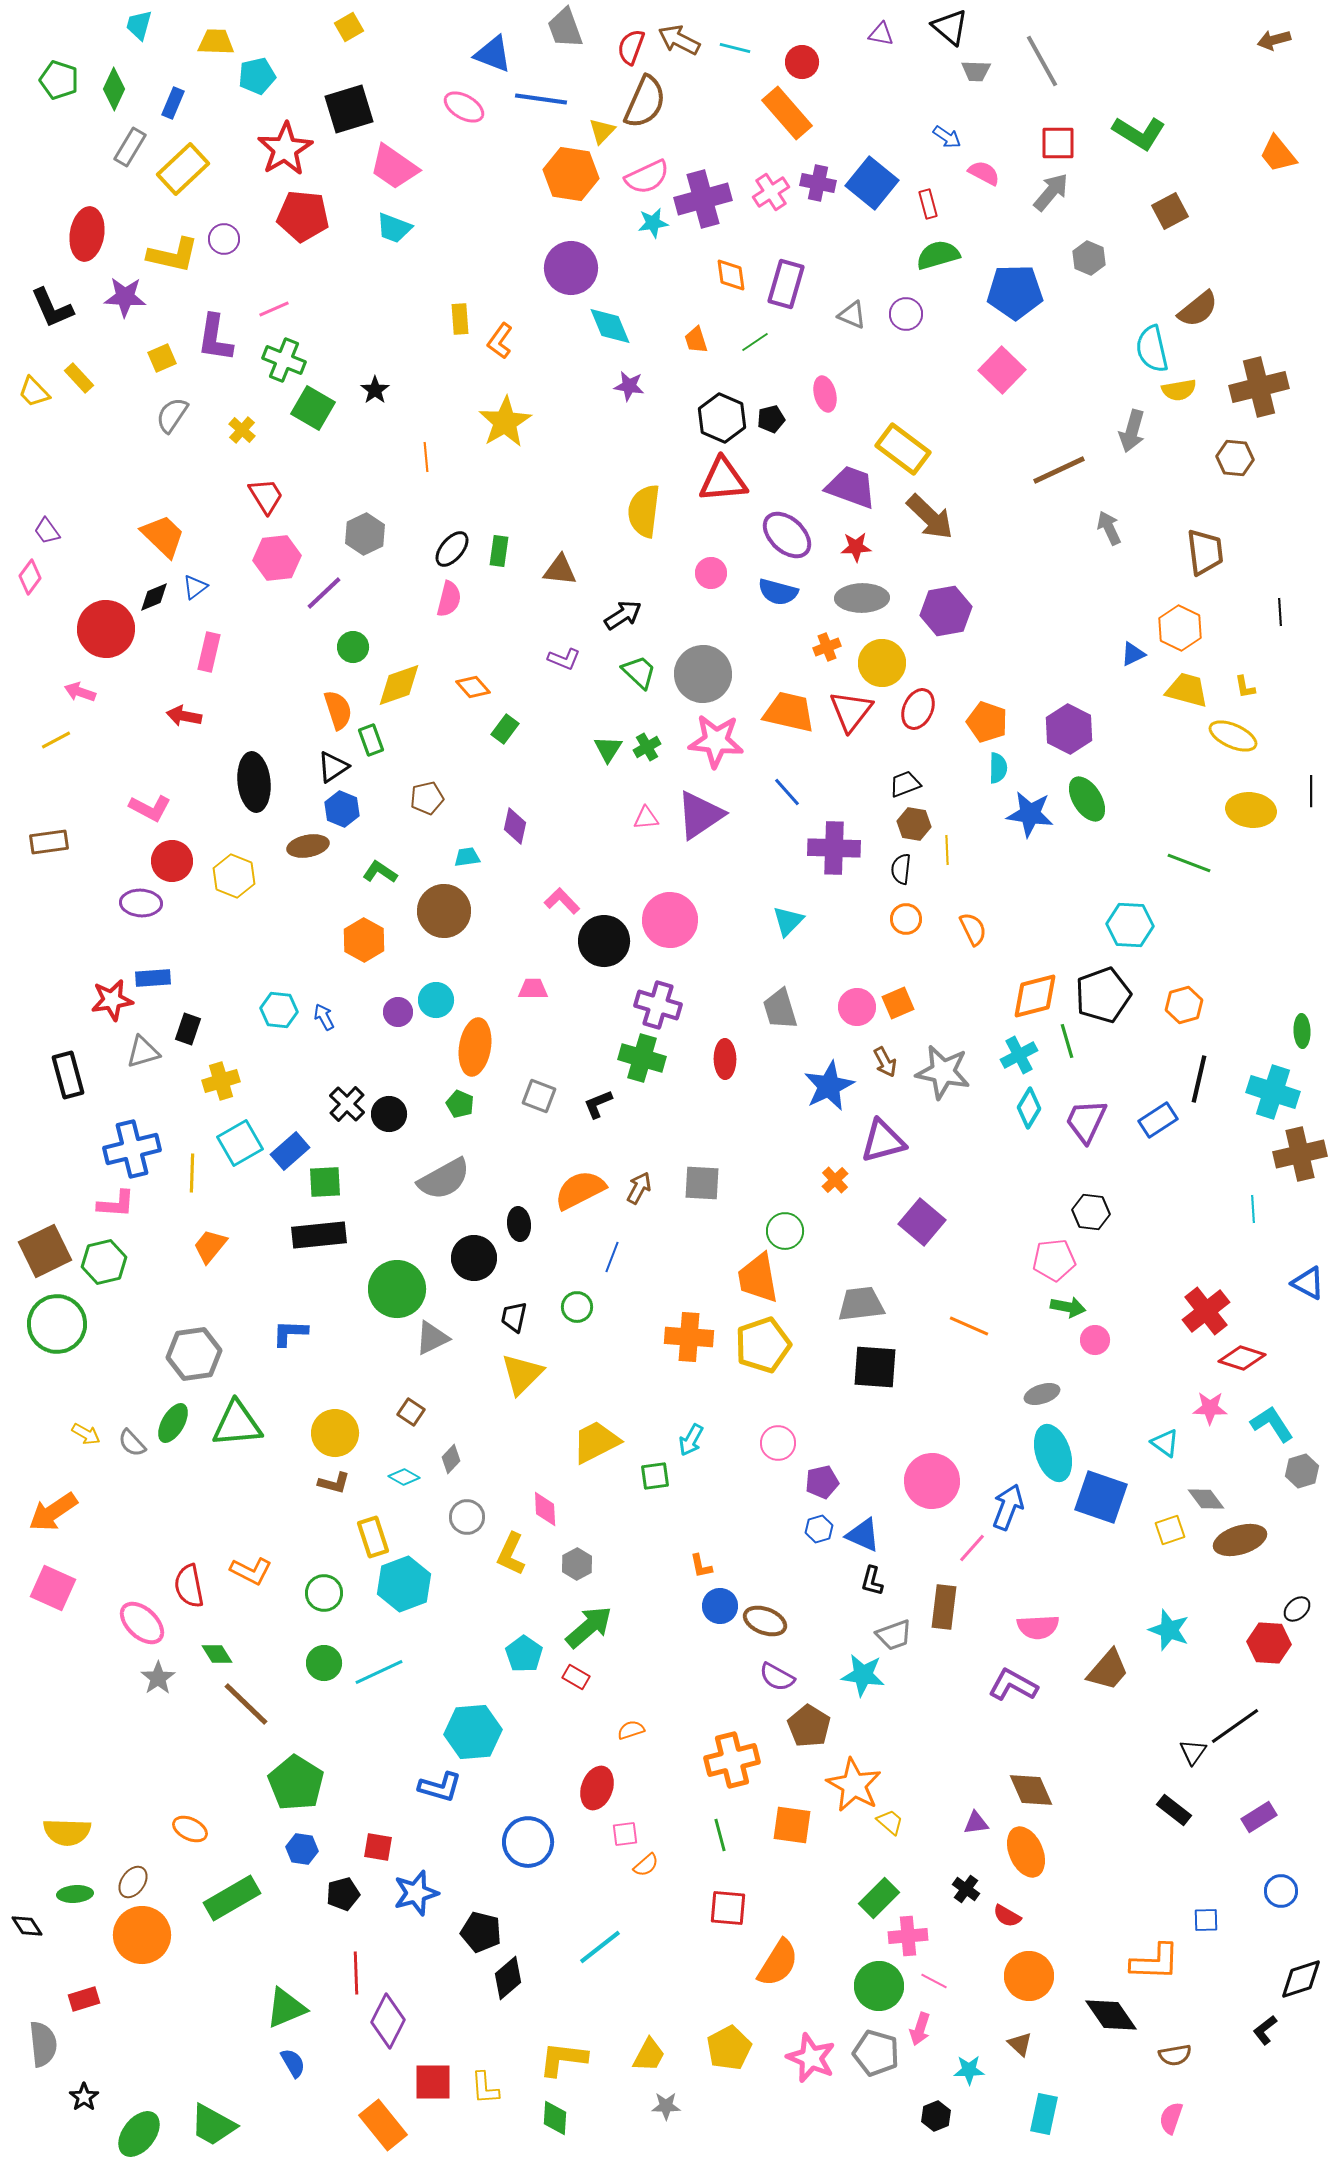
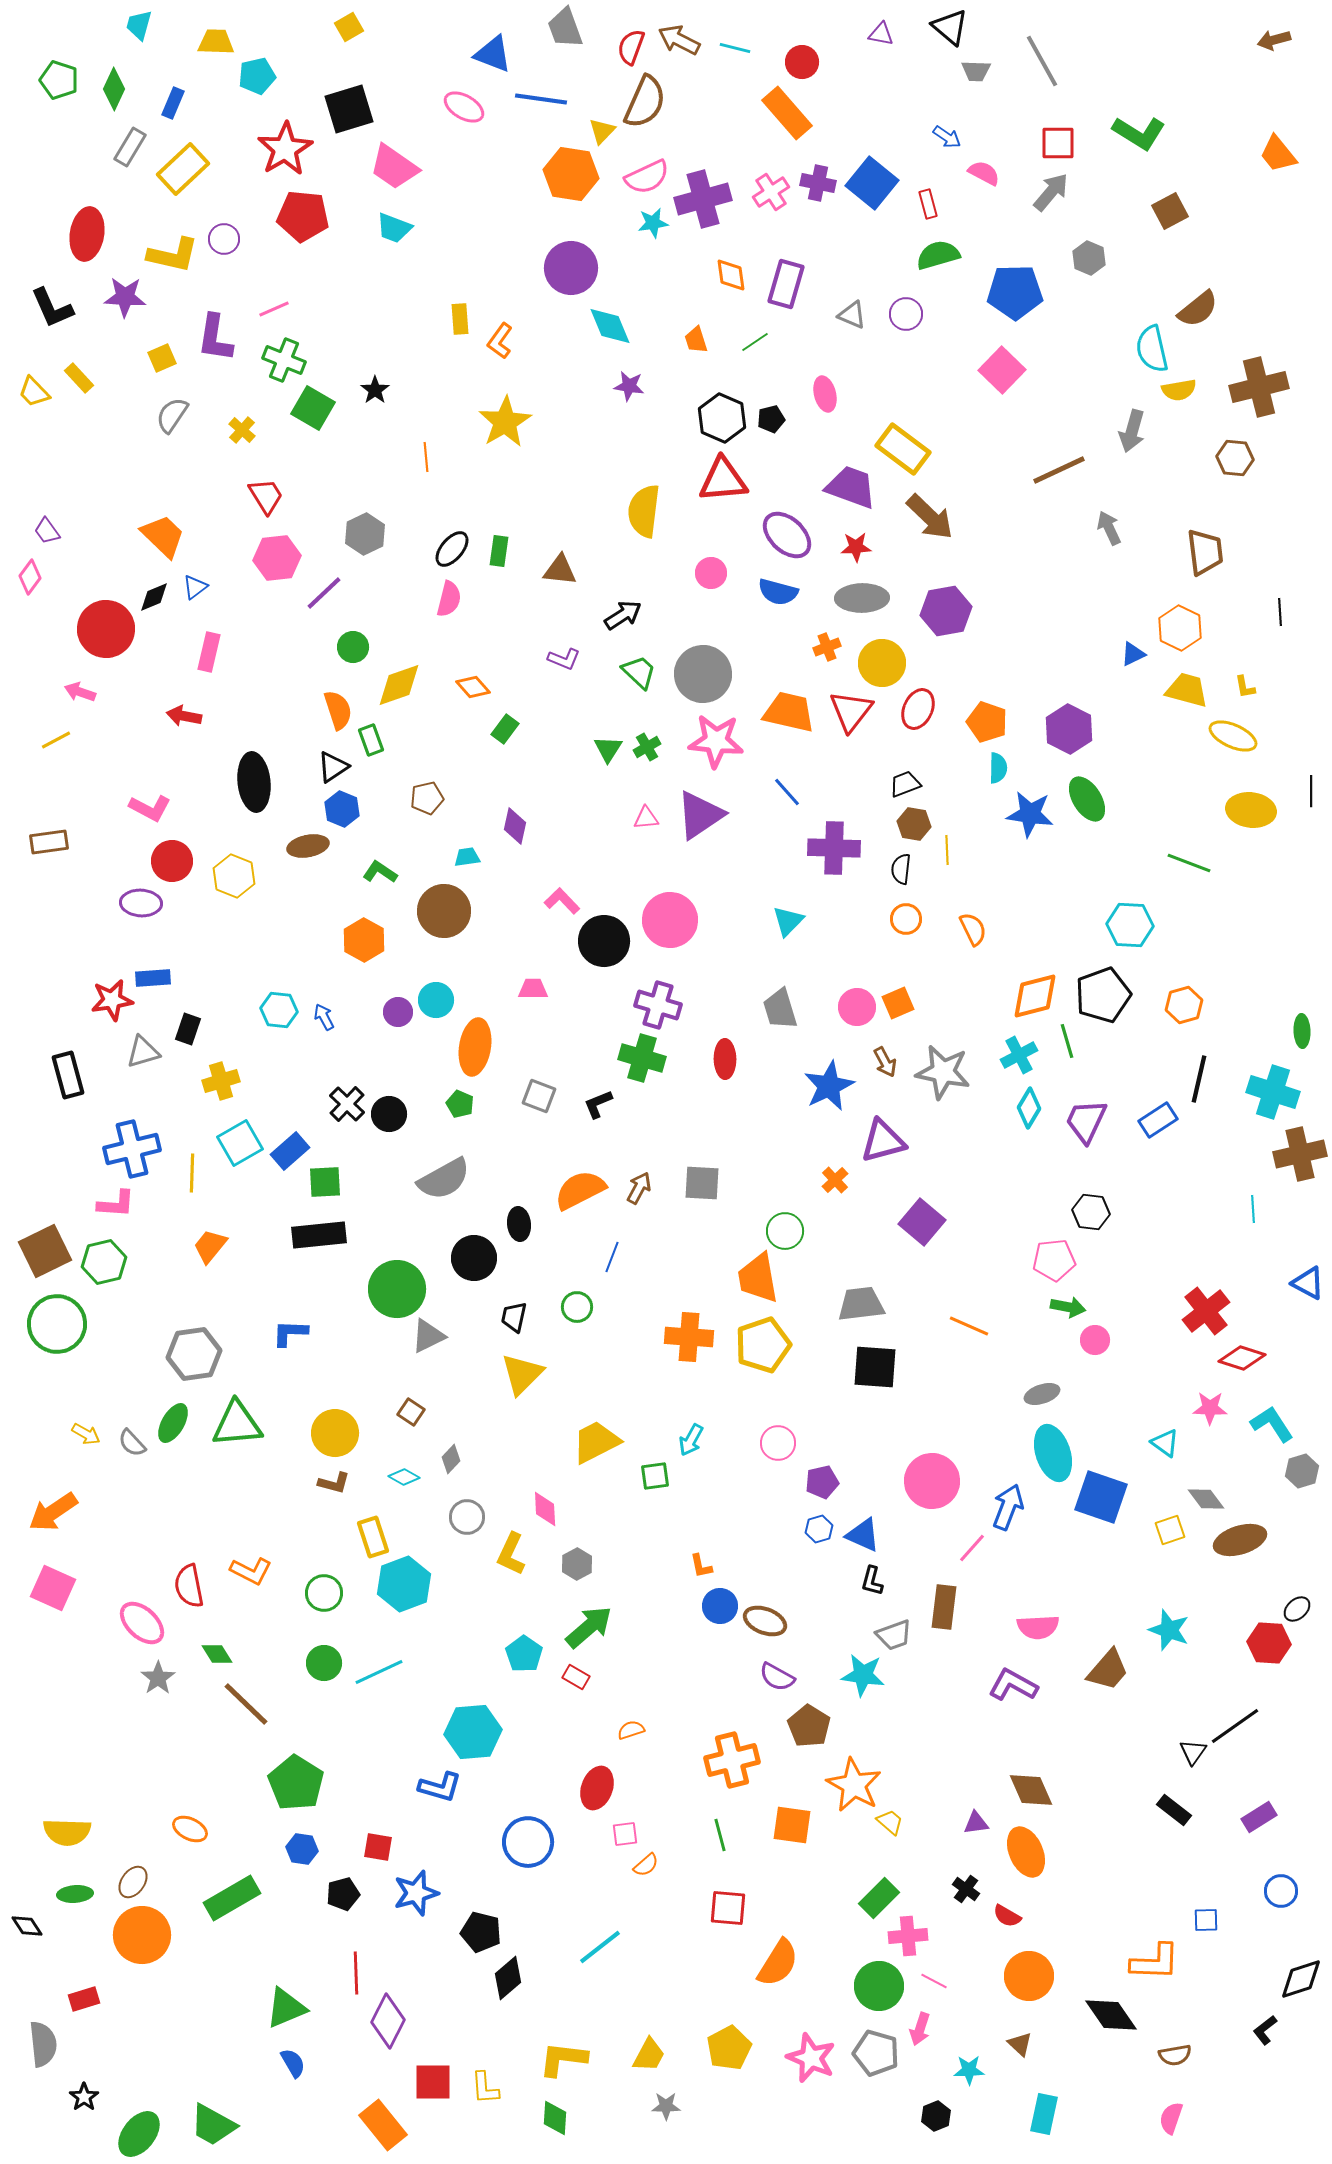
gray triangle at (432, 1338): moved 4 px left, 2 px up
